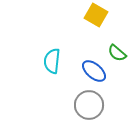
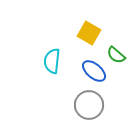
yellow square: moved 7 px left, 18 px down
green semicircle: moved 1 px left, 2 px down
